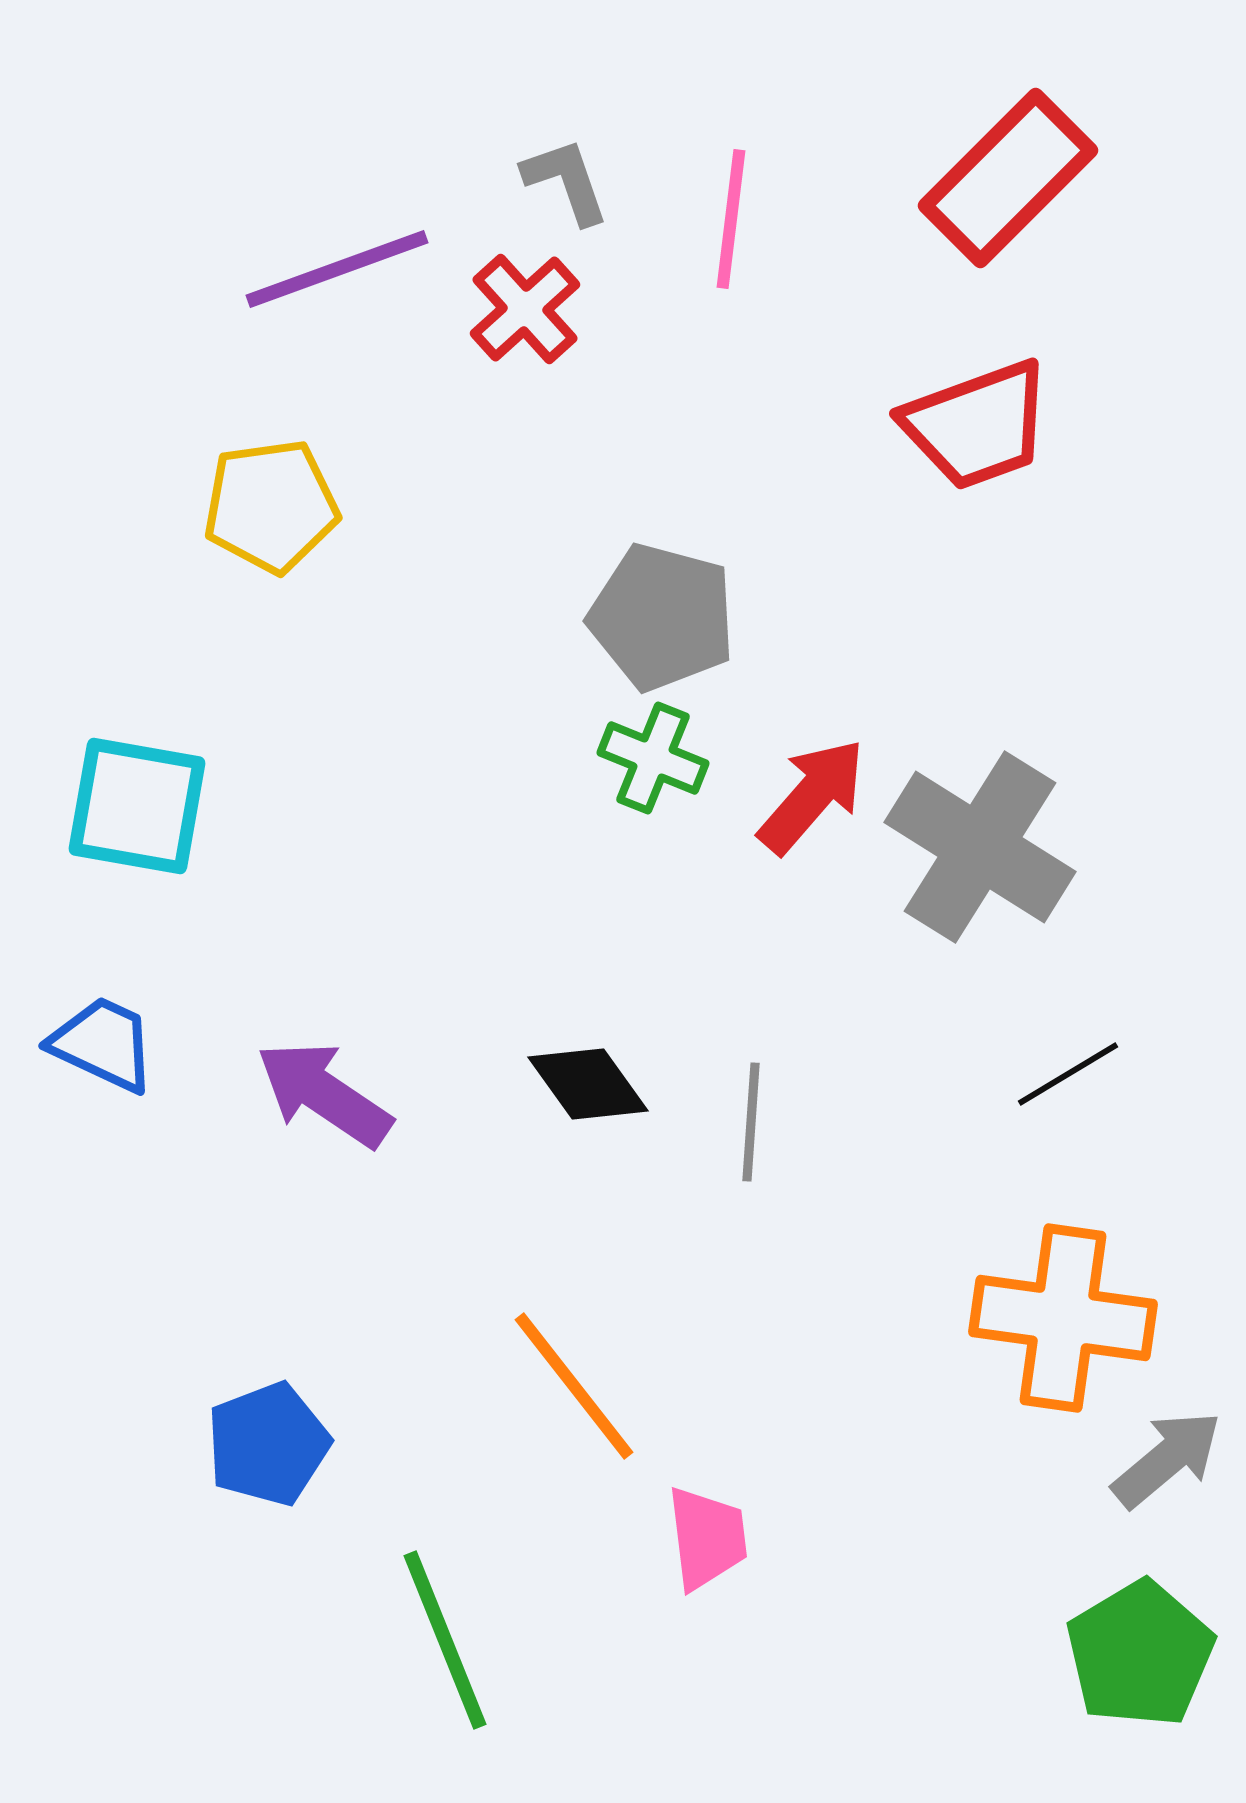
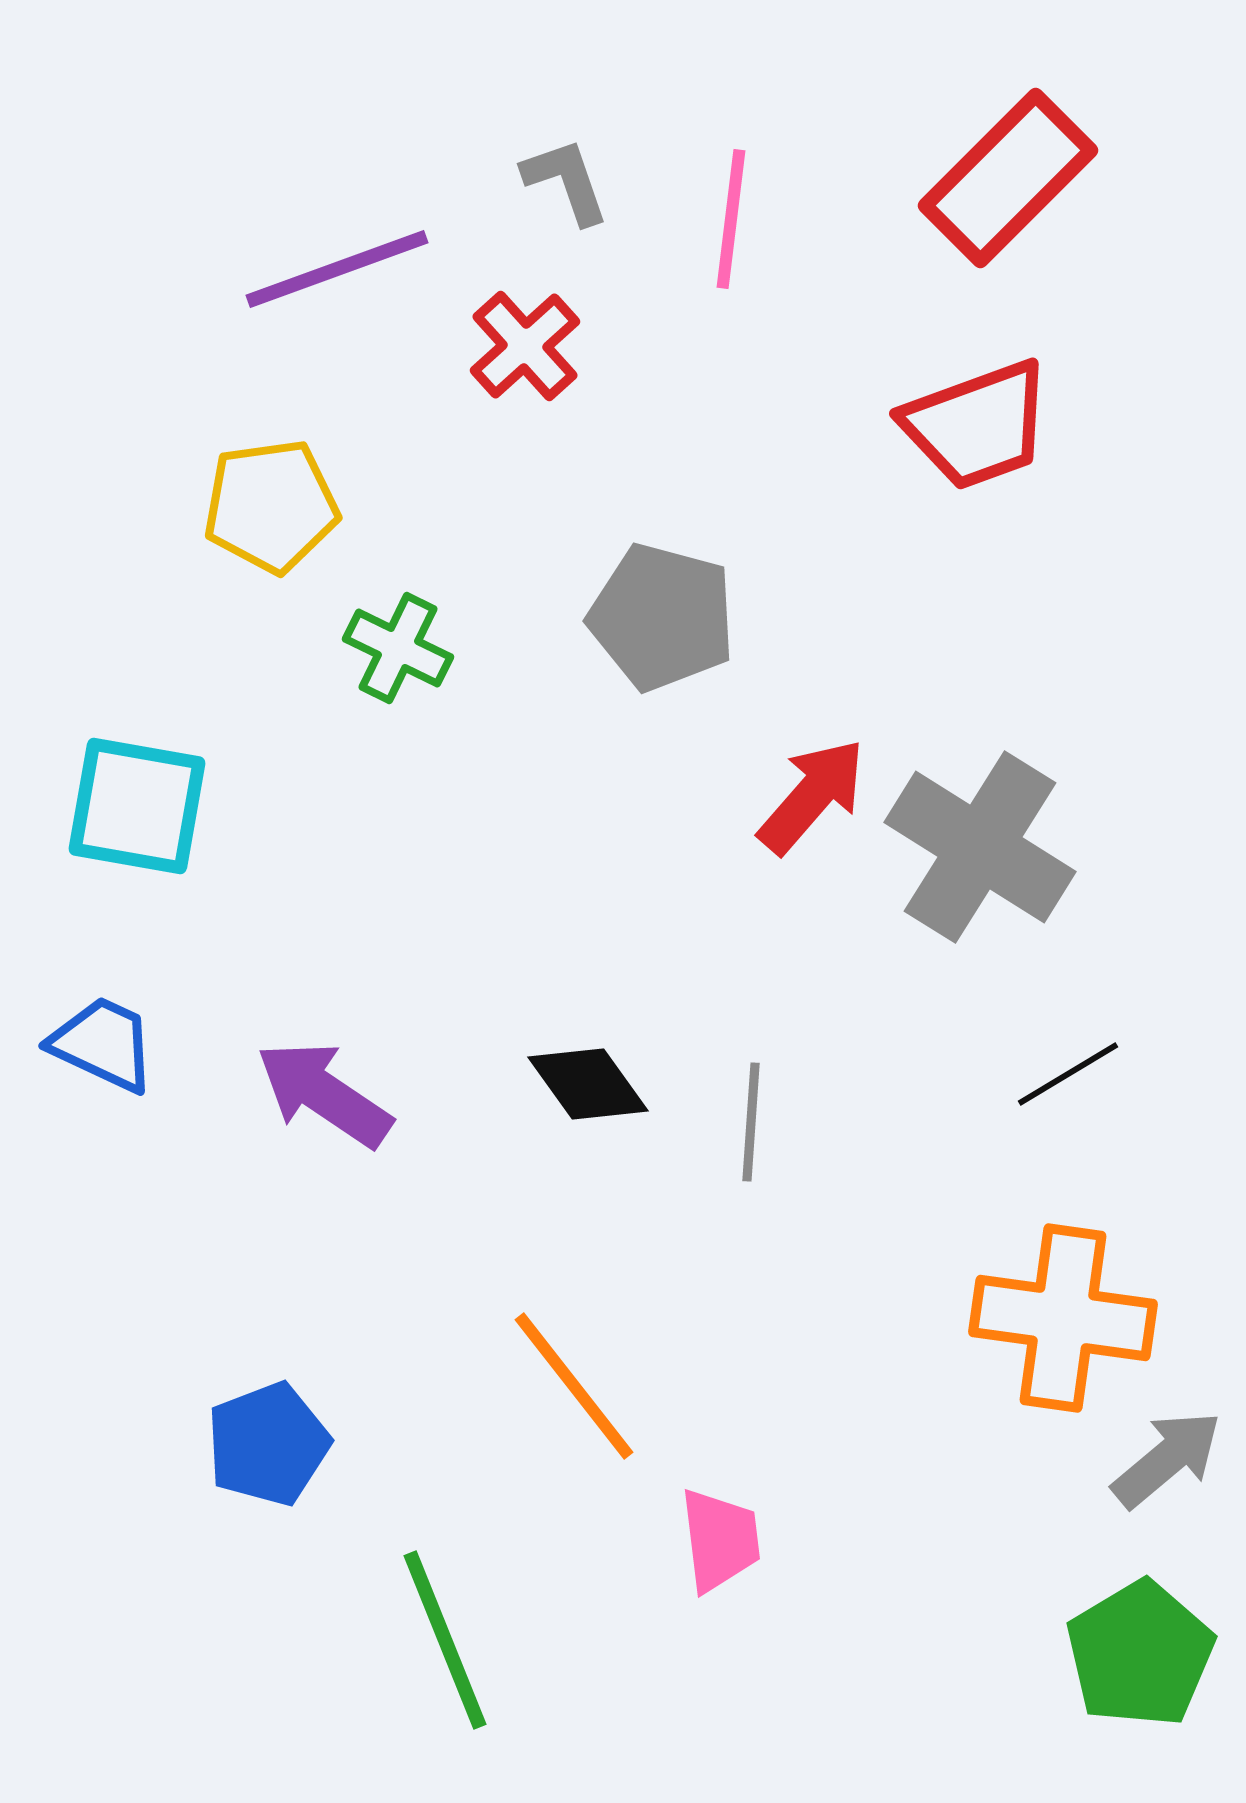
red cross: moved 37 px down
green cross: moved 255 px left, 110 px up; rotated 4 degrees clockwise
pink trapezoid: moved 13 px right, 2 px down
